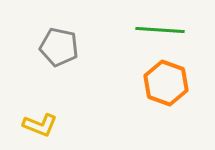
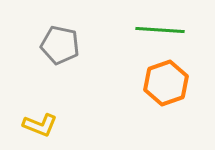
gray pentagon: moved 1 px right, 2 px up
orange hexagon: rotated 21 degrees clockwise
